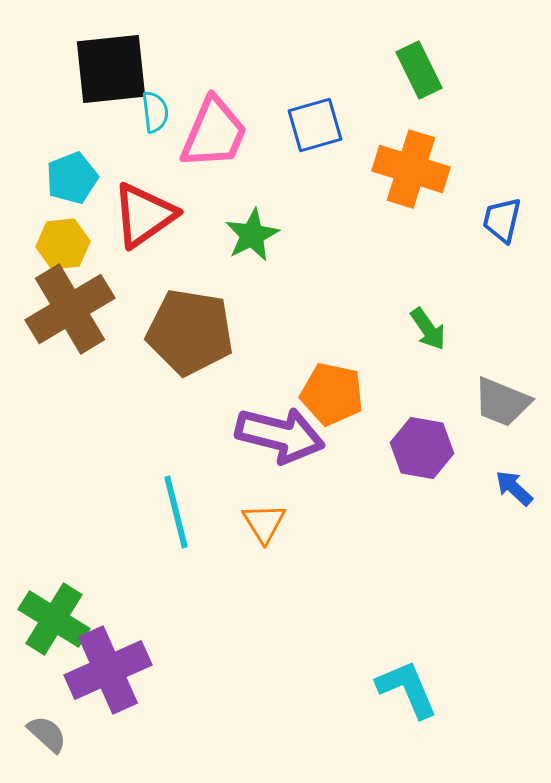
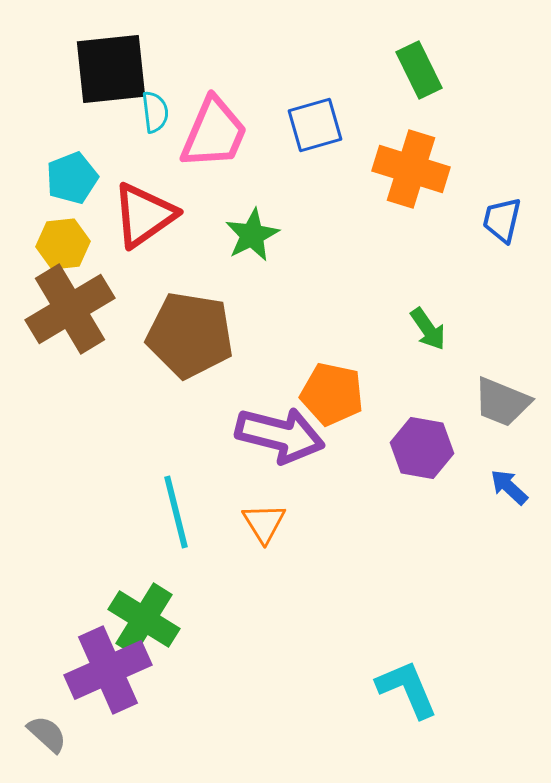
brown pentagon: moved 3 px down
blue arrow: moved 5 px left, 1 px up
green cross: moved 90 px right
